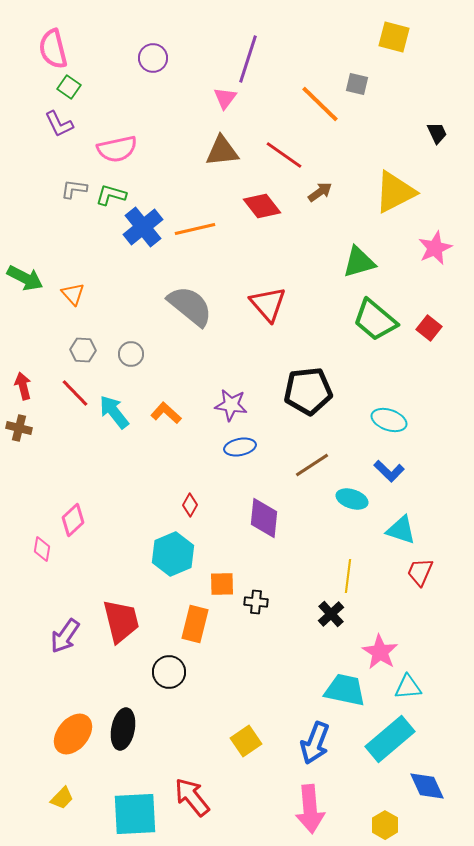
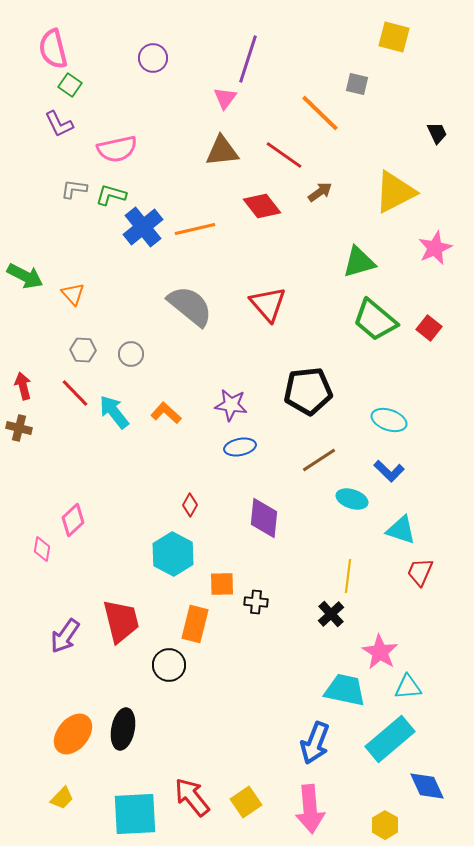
green square at (69, 87): moved 1 px right, 2 px up
orange line at (320, 104): moved 9 px down
green arrow at (25, 278): moved 2 px up
brown line at (312, 465): moved 7 px right, 5 px up
cyan hexagon at (173, 554): rotated 9 degrees counterclockwise
black circle at (169, 672): moved 7 px up
yellow square at (246, 741): moved 61 px down
